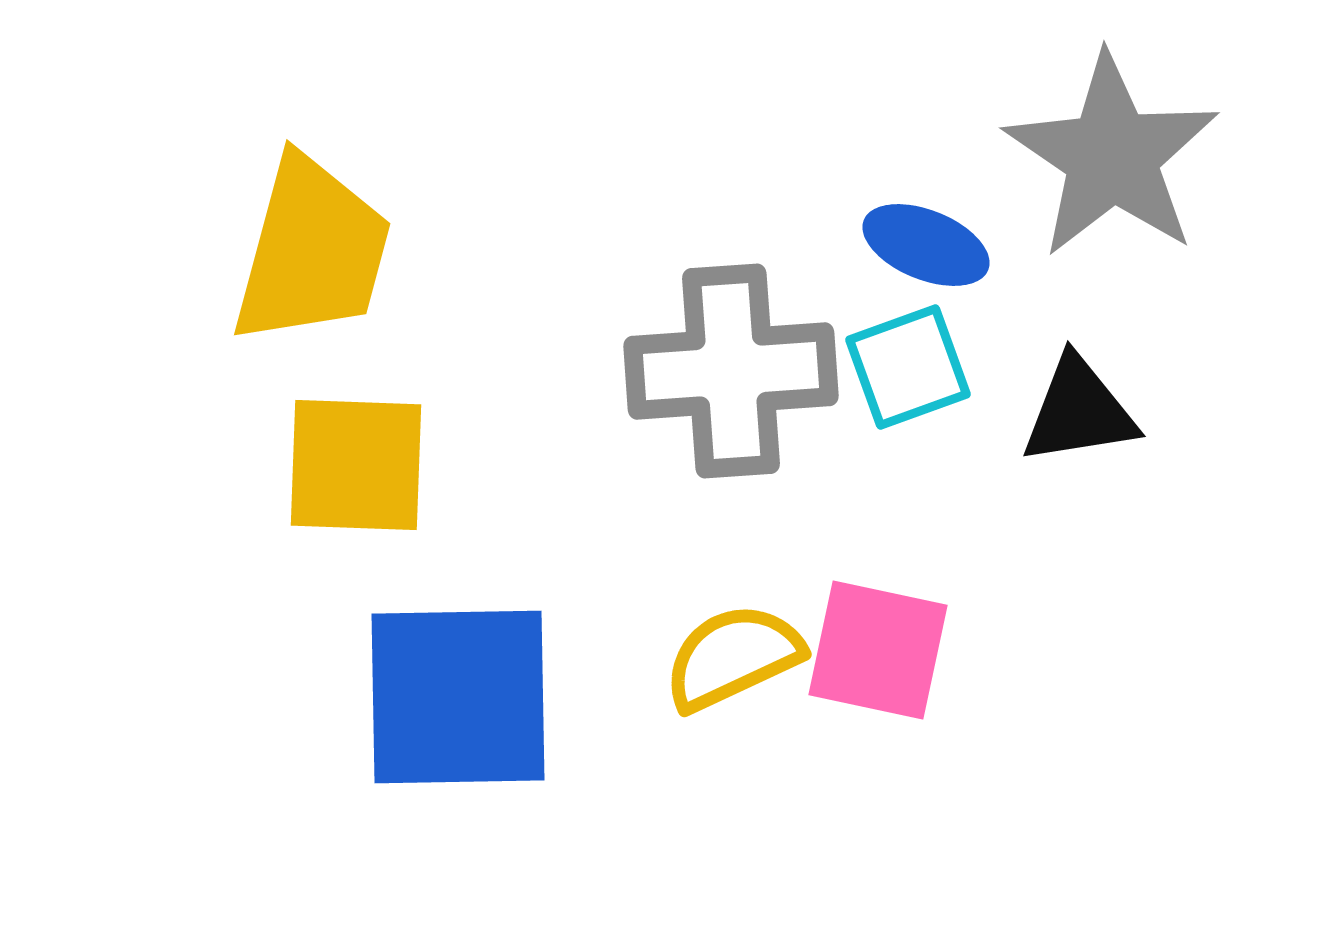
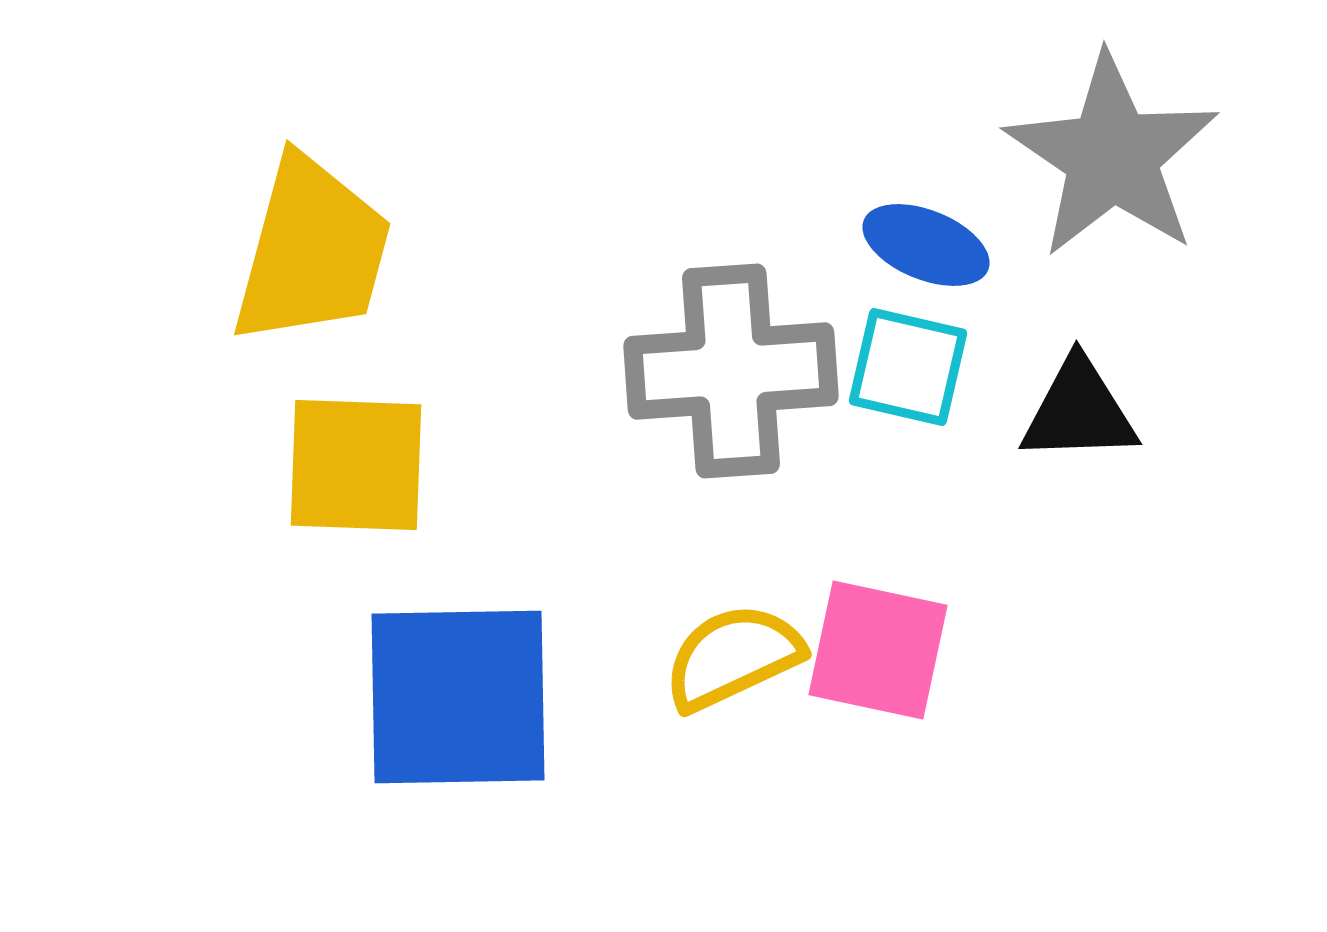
cyan square: rotated 33 degrees clockwise
black triangle: rotated 7 degrees clockwise
